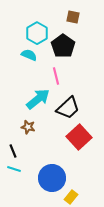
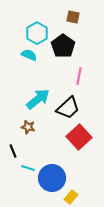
pink line: moved 23 px right; rotated 24 degrees clockwise
cyan line: moved 14 px right, 1 px up
